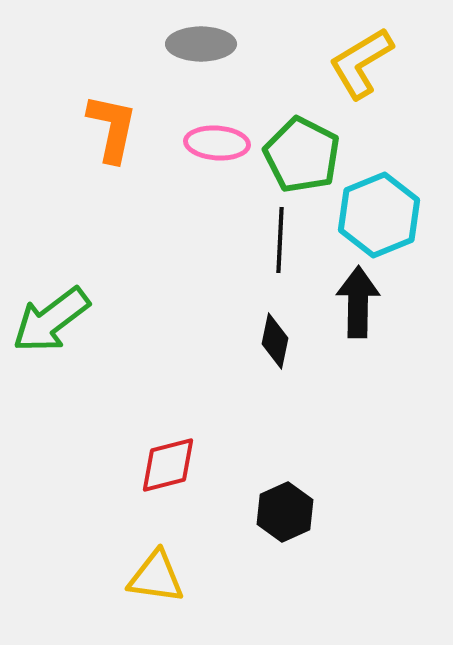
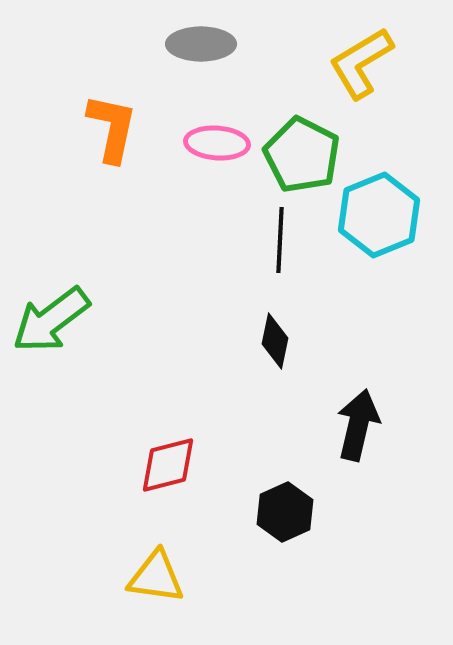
black arrow: moved 123 px down; rotated 12 degrees clockwise
